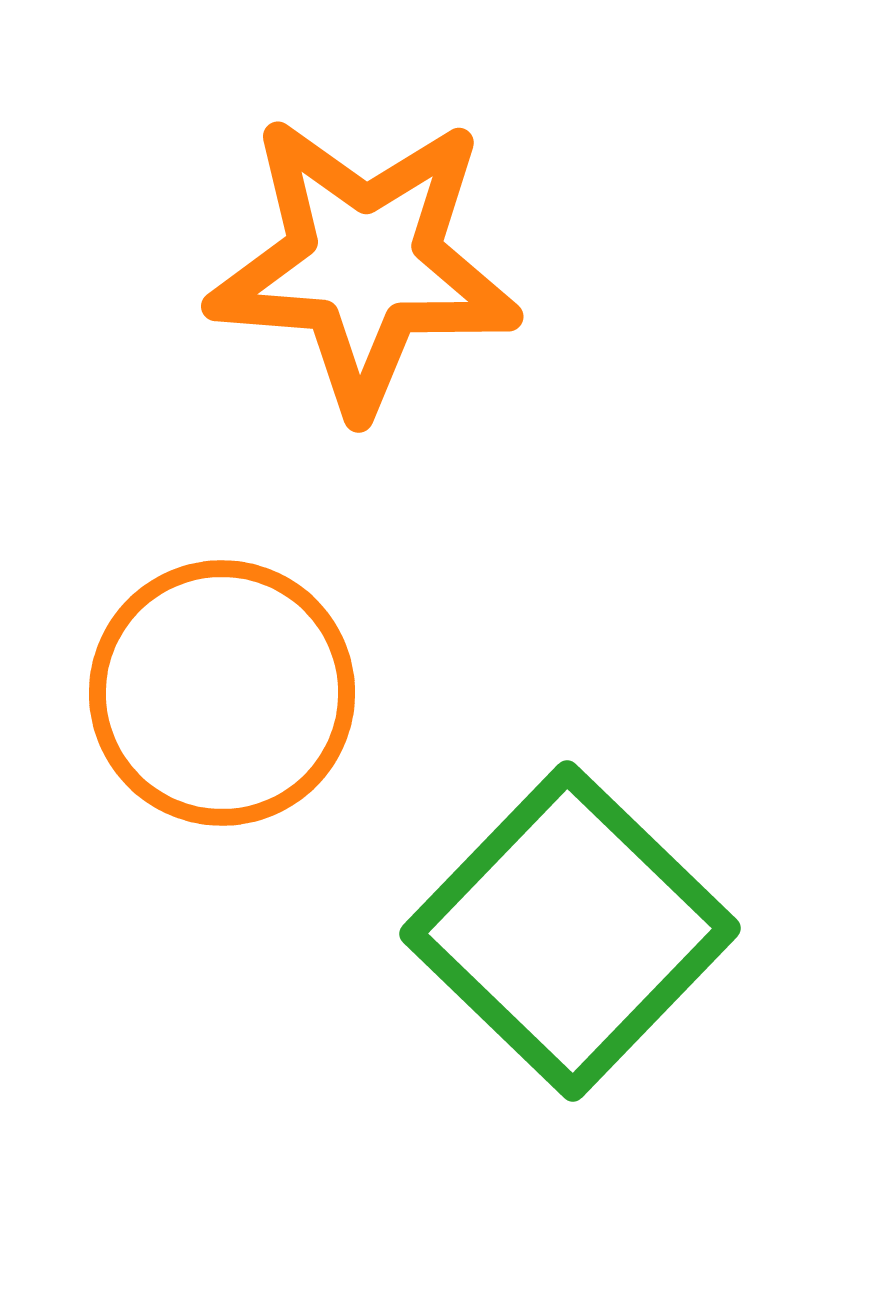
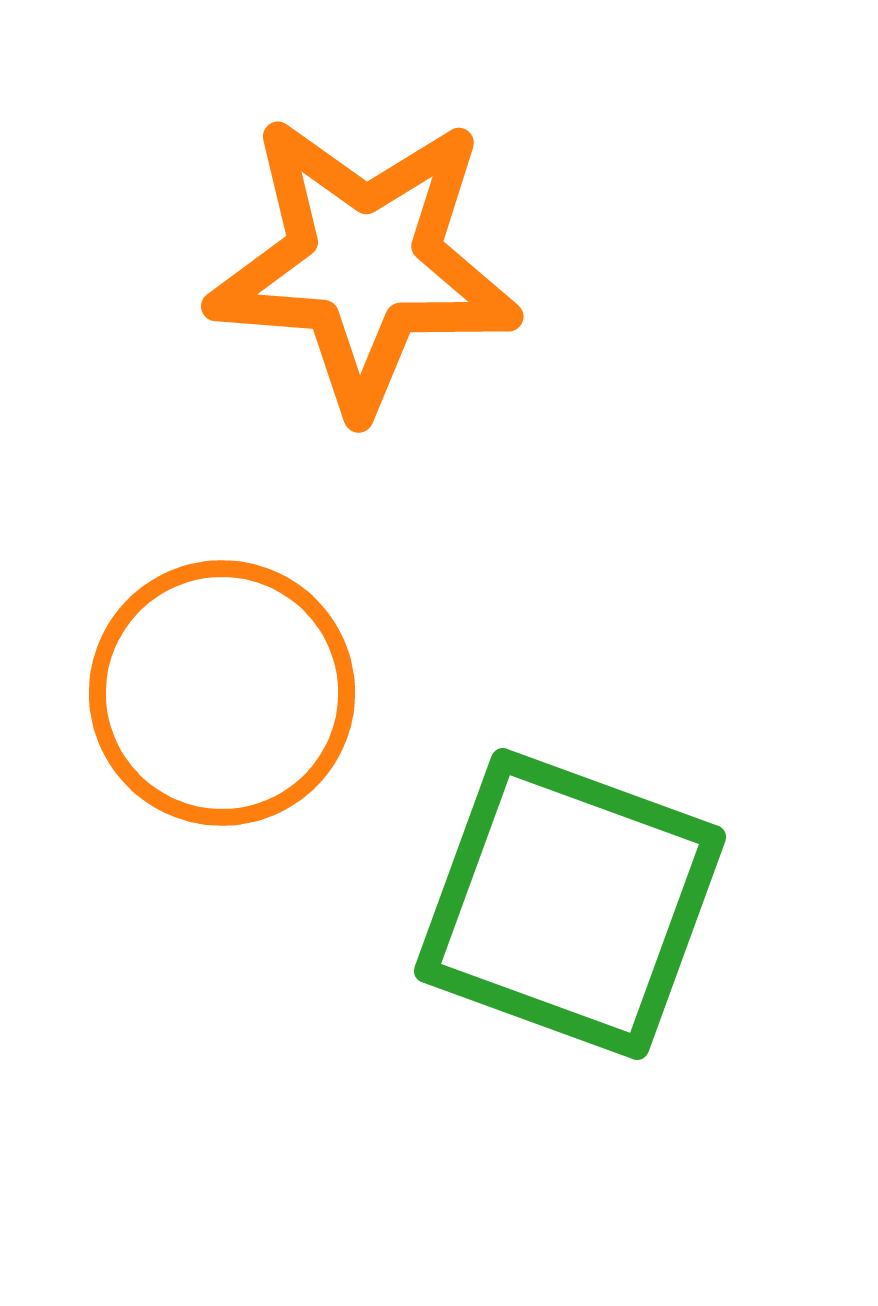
green square: moved 27 px up; rotated 24 degrees counterclockwise
